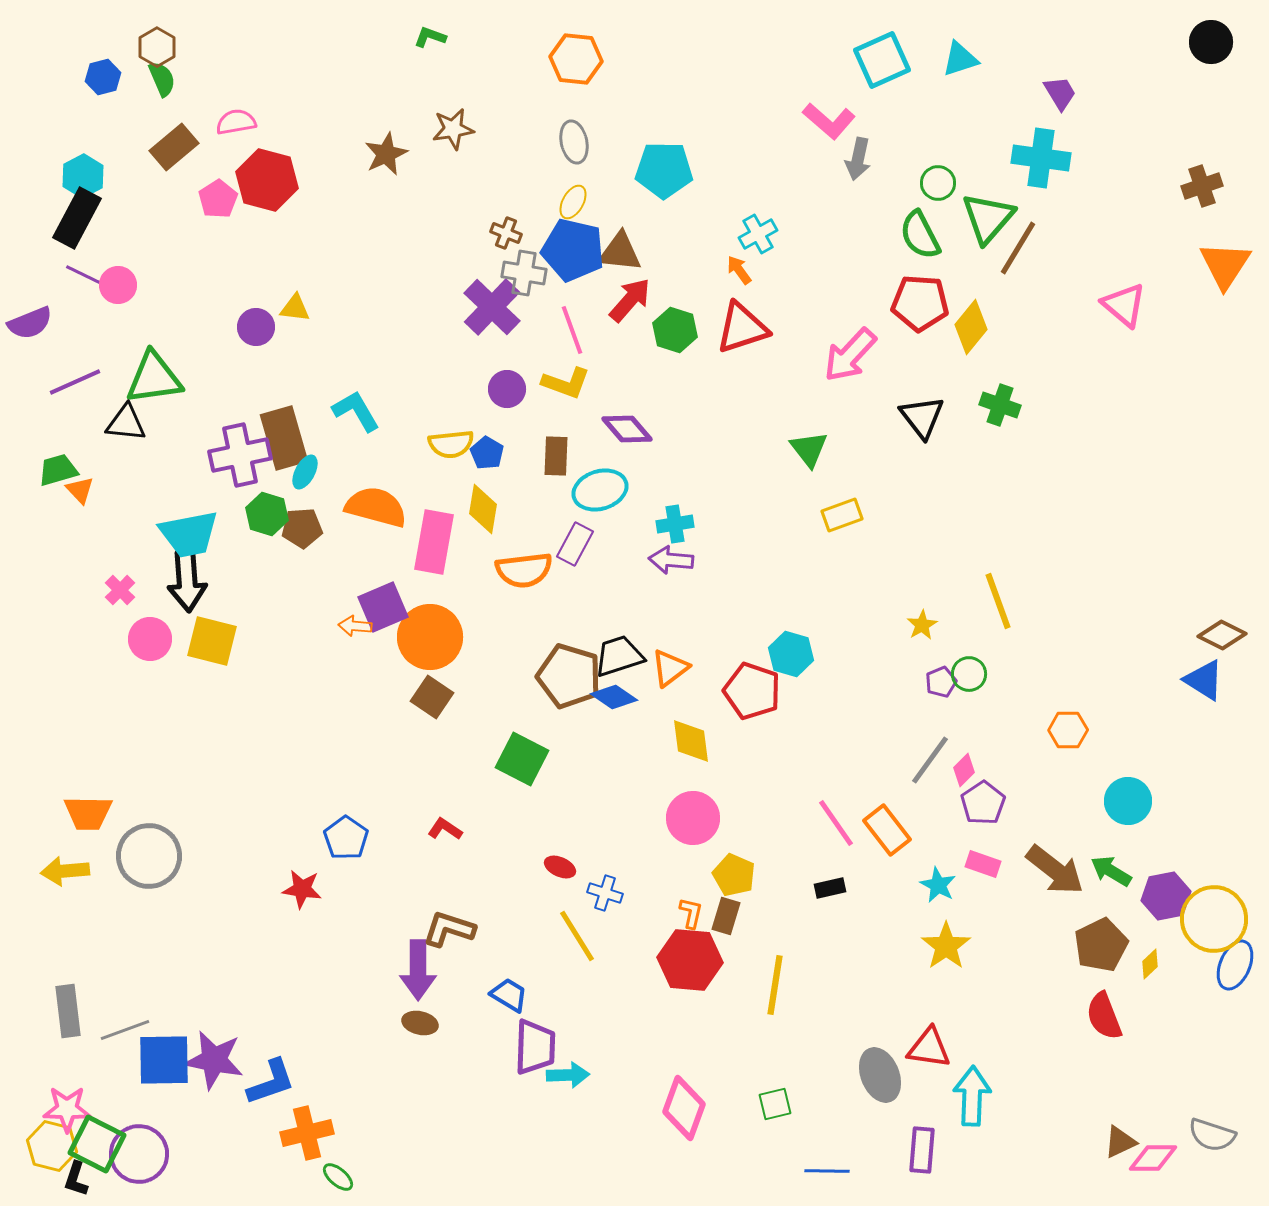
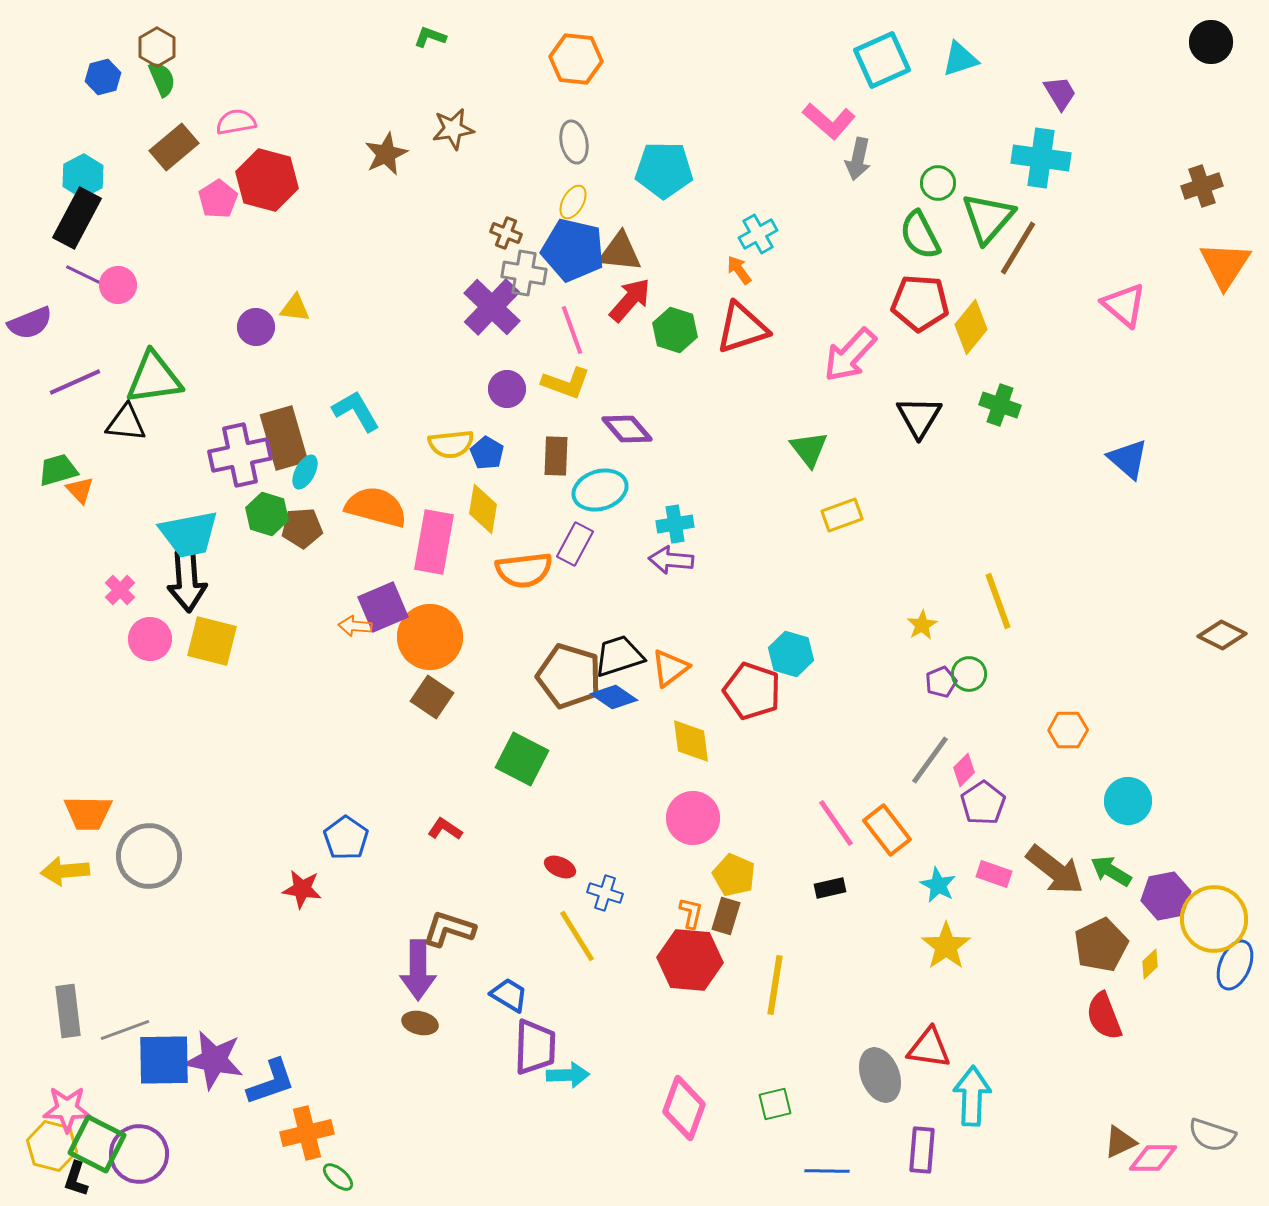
black triangle at (922, 417): moved 3 px left; rotated 9 degrees clockwise
blue triangle at (1204, 680): moved 76 px left, 221 px up; rotated 9 degrees clockwise
pink rectangle at (983, 864): moved 11 px right, 10 px down
